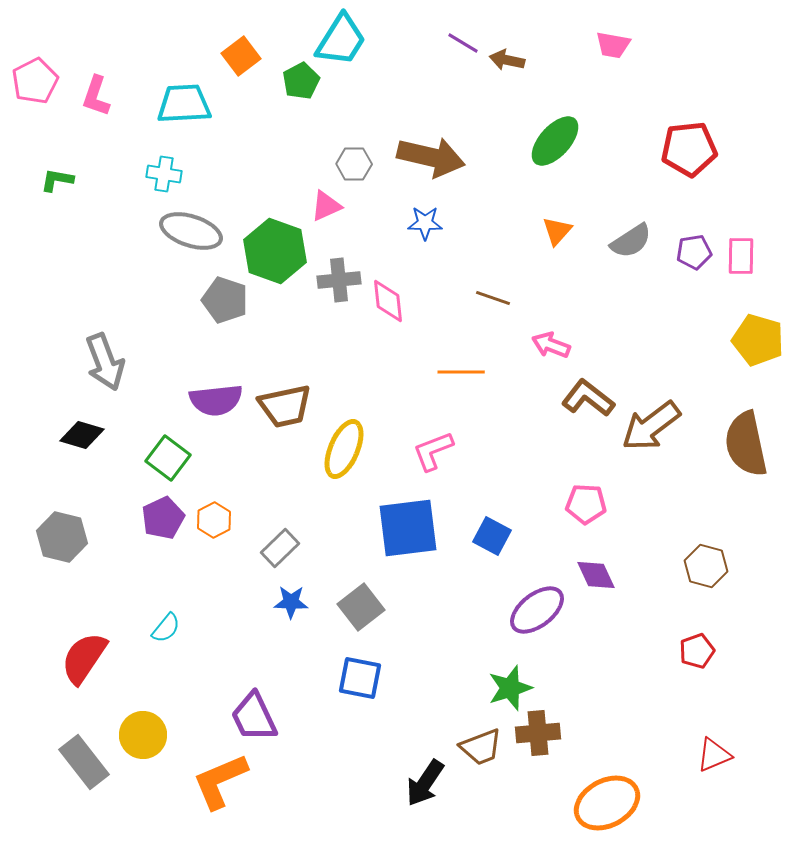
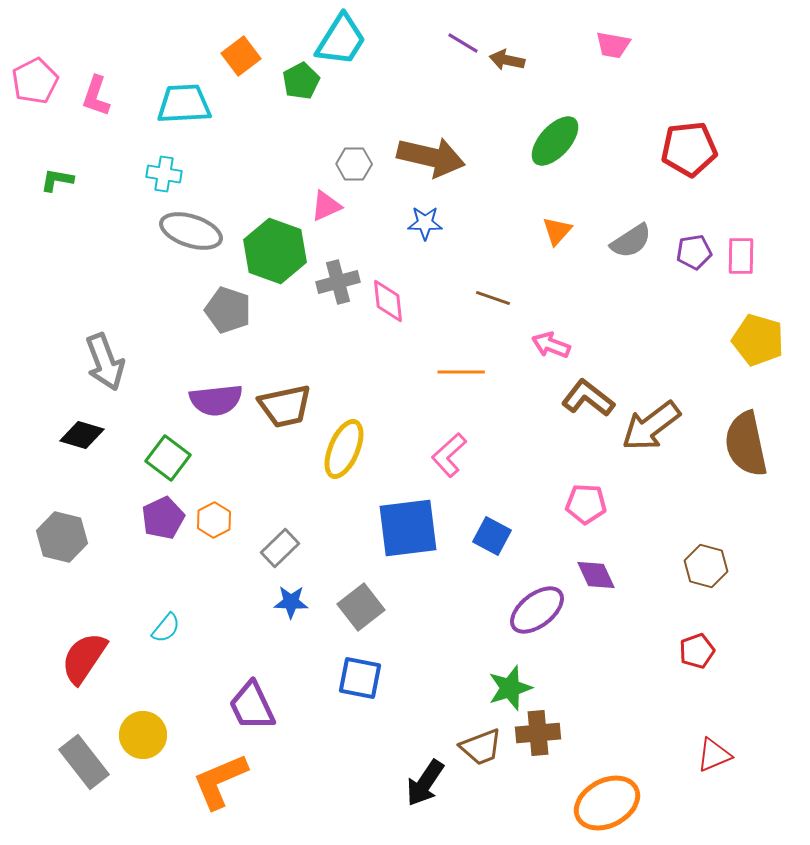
gray cross at (339, 280): moved 1 px left, 2 px down; rotated 9 degrees counterclockwise
gray pentagon at (225, 300): moved 3 px right, 10 px down
pink L-shape at (433, 451): moved 16 px right, 4 px down; rotated 21 degrees counterclockwise
purple trapezoid at (254, 717): moved 2 px left, 11 px up
